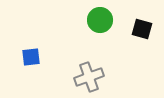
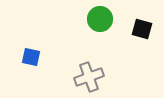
green circle: moved 1 px up
blue square: rotated 18 degrees clockwise
